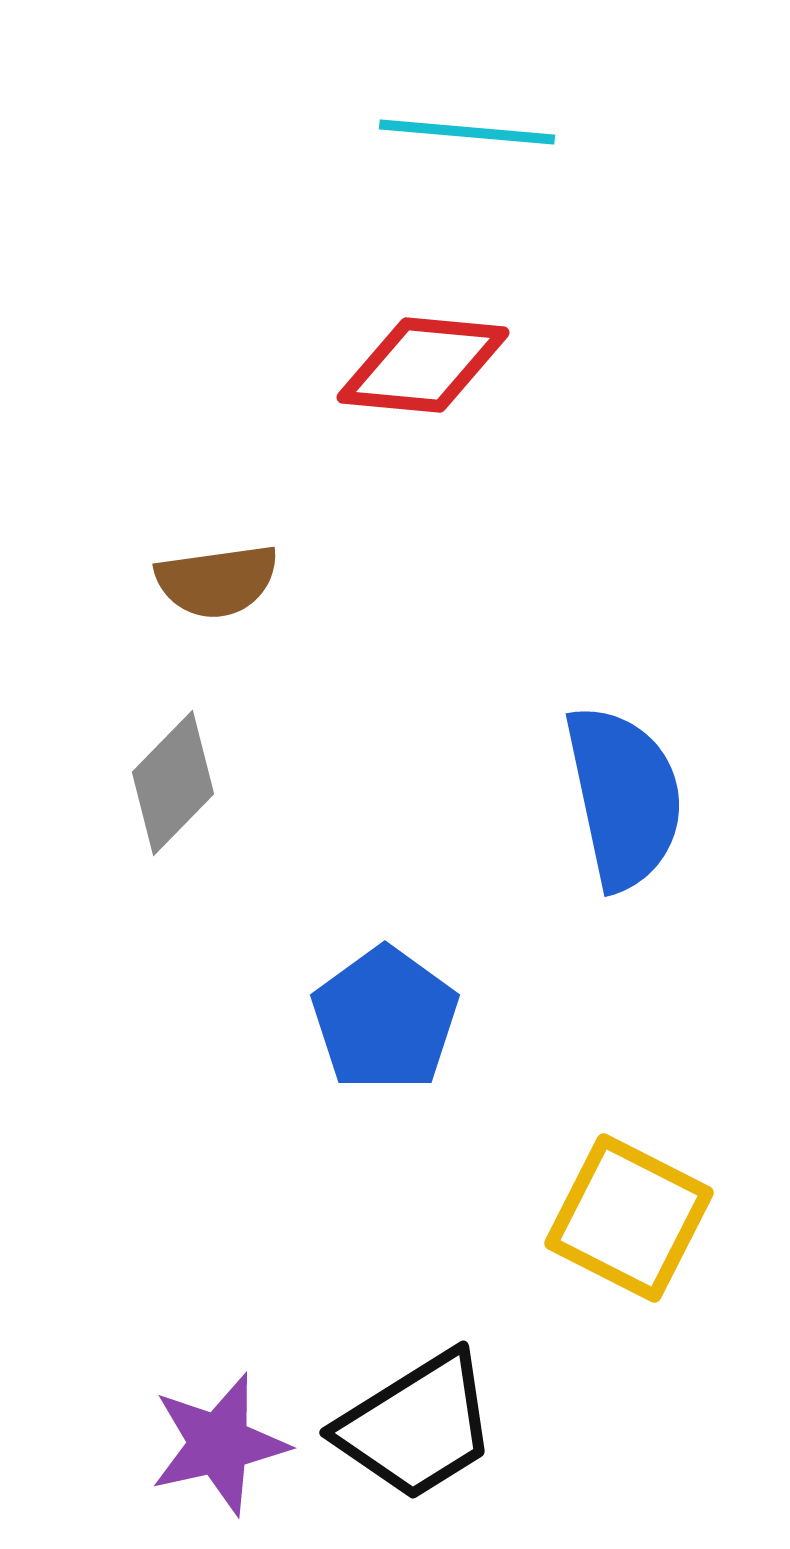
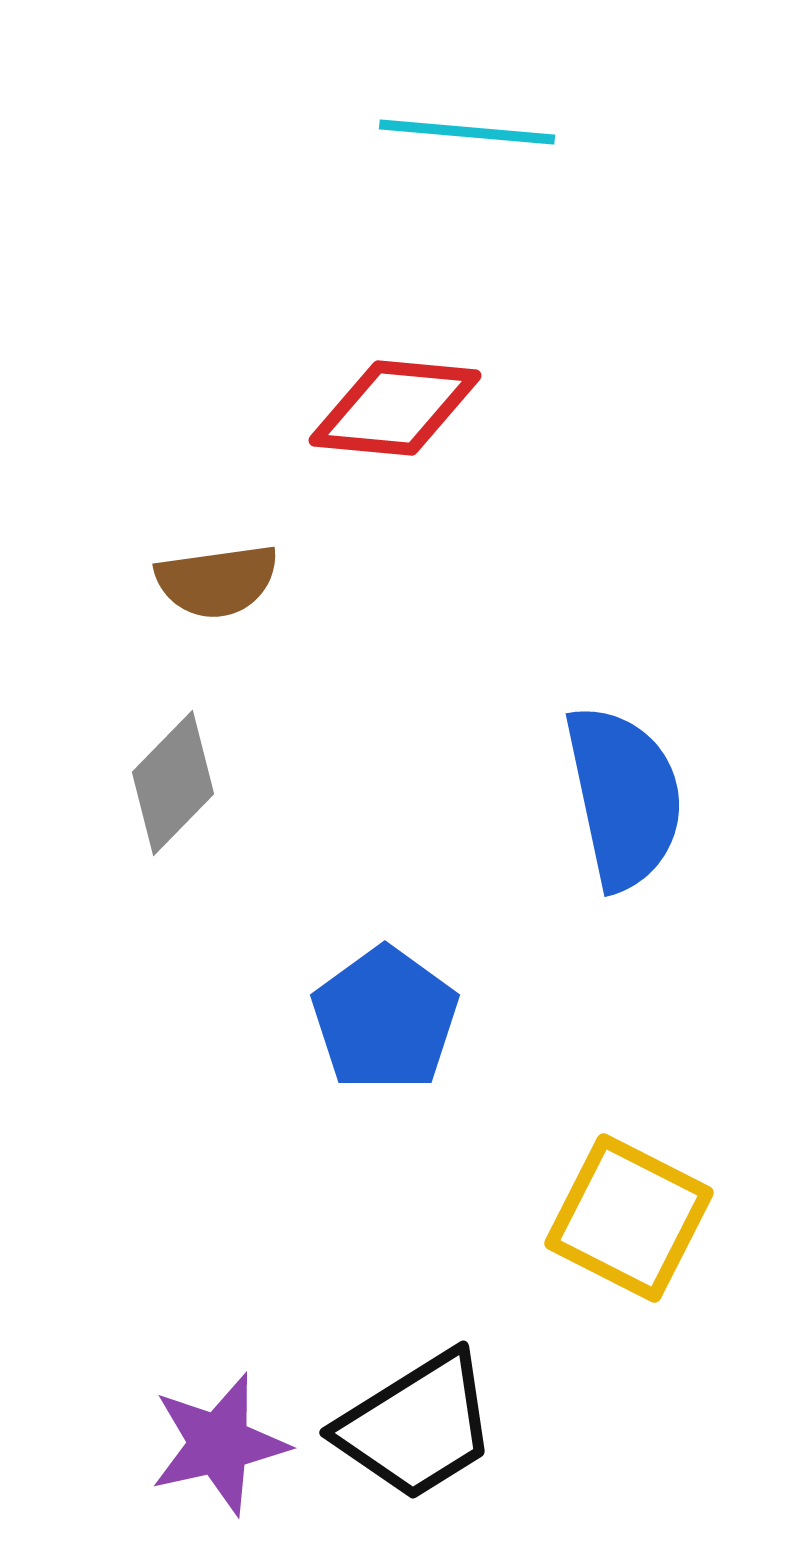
red diamond: moved 28 px left, 43 px down
